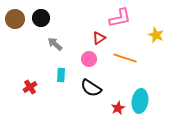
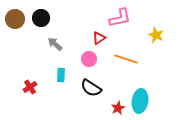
orange line: moved 1 px right, 1 px down
